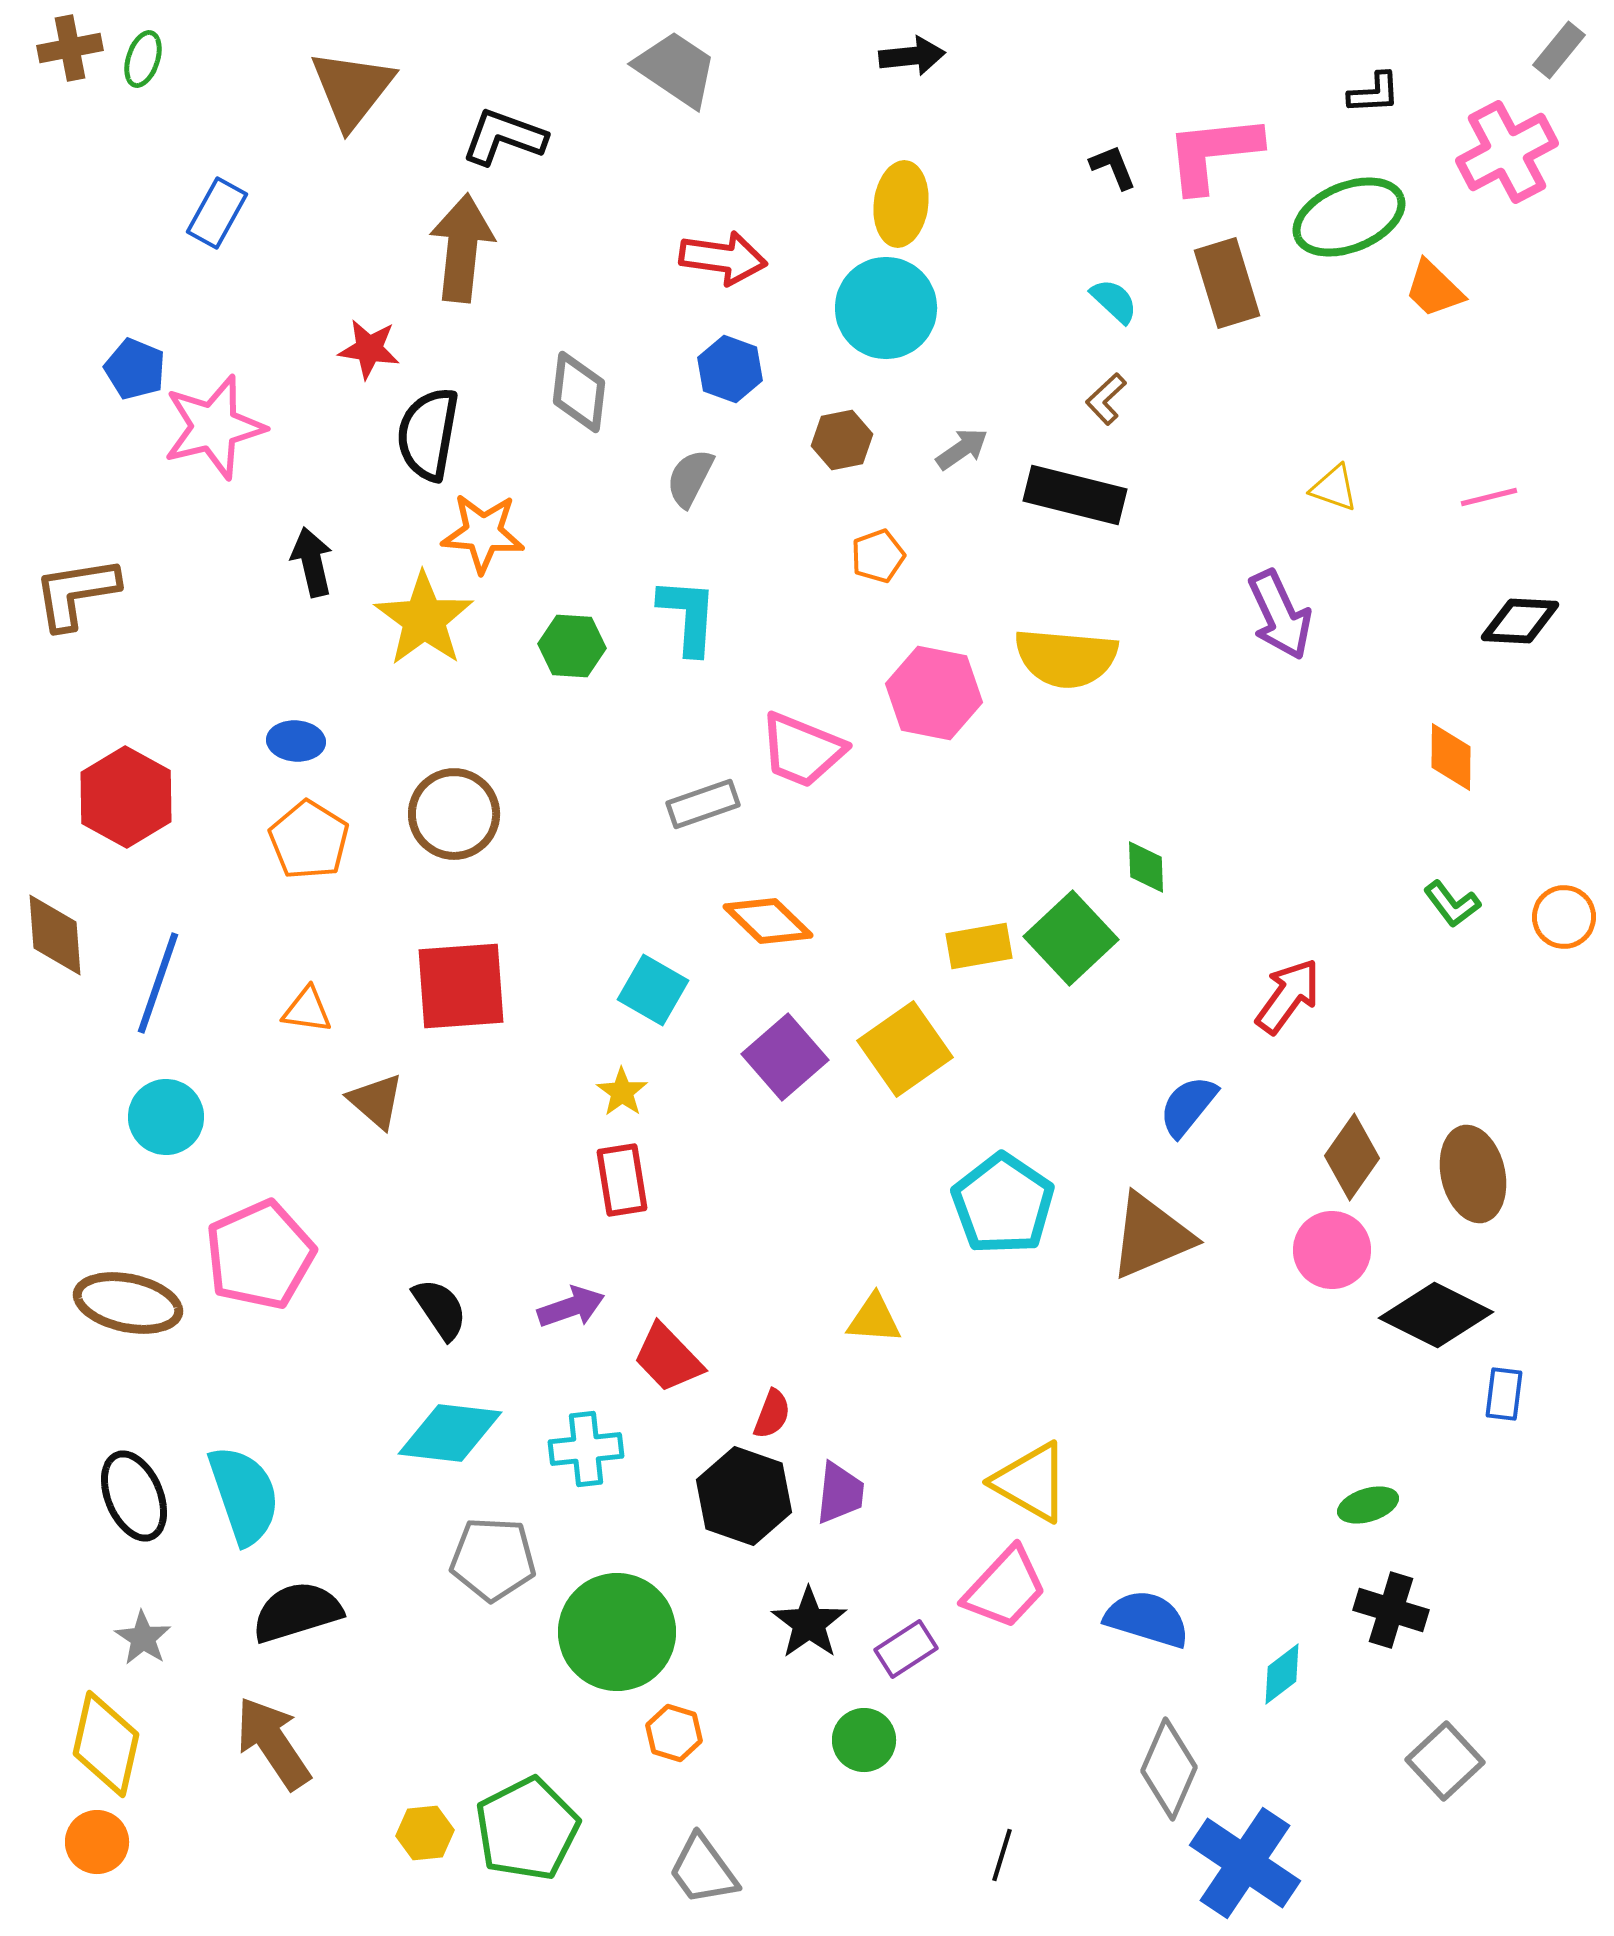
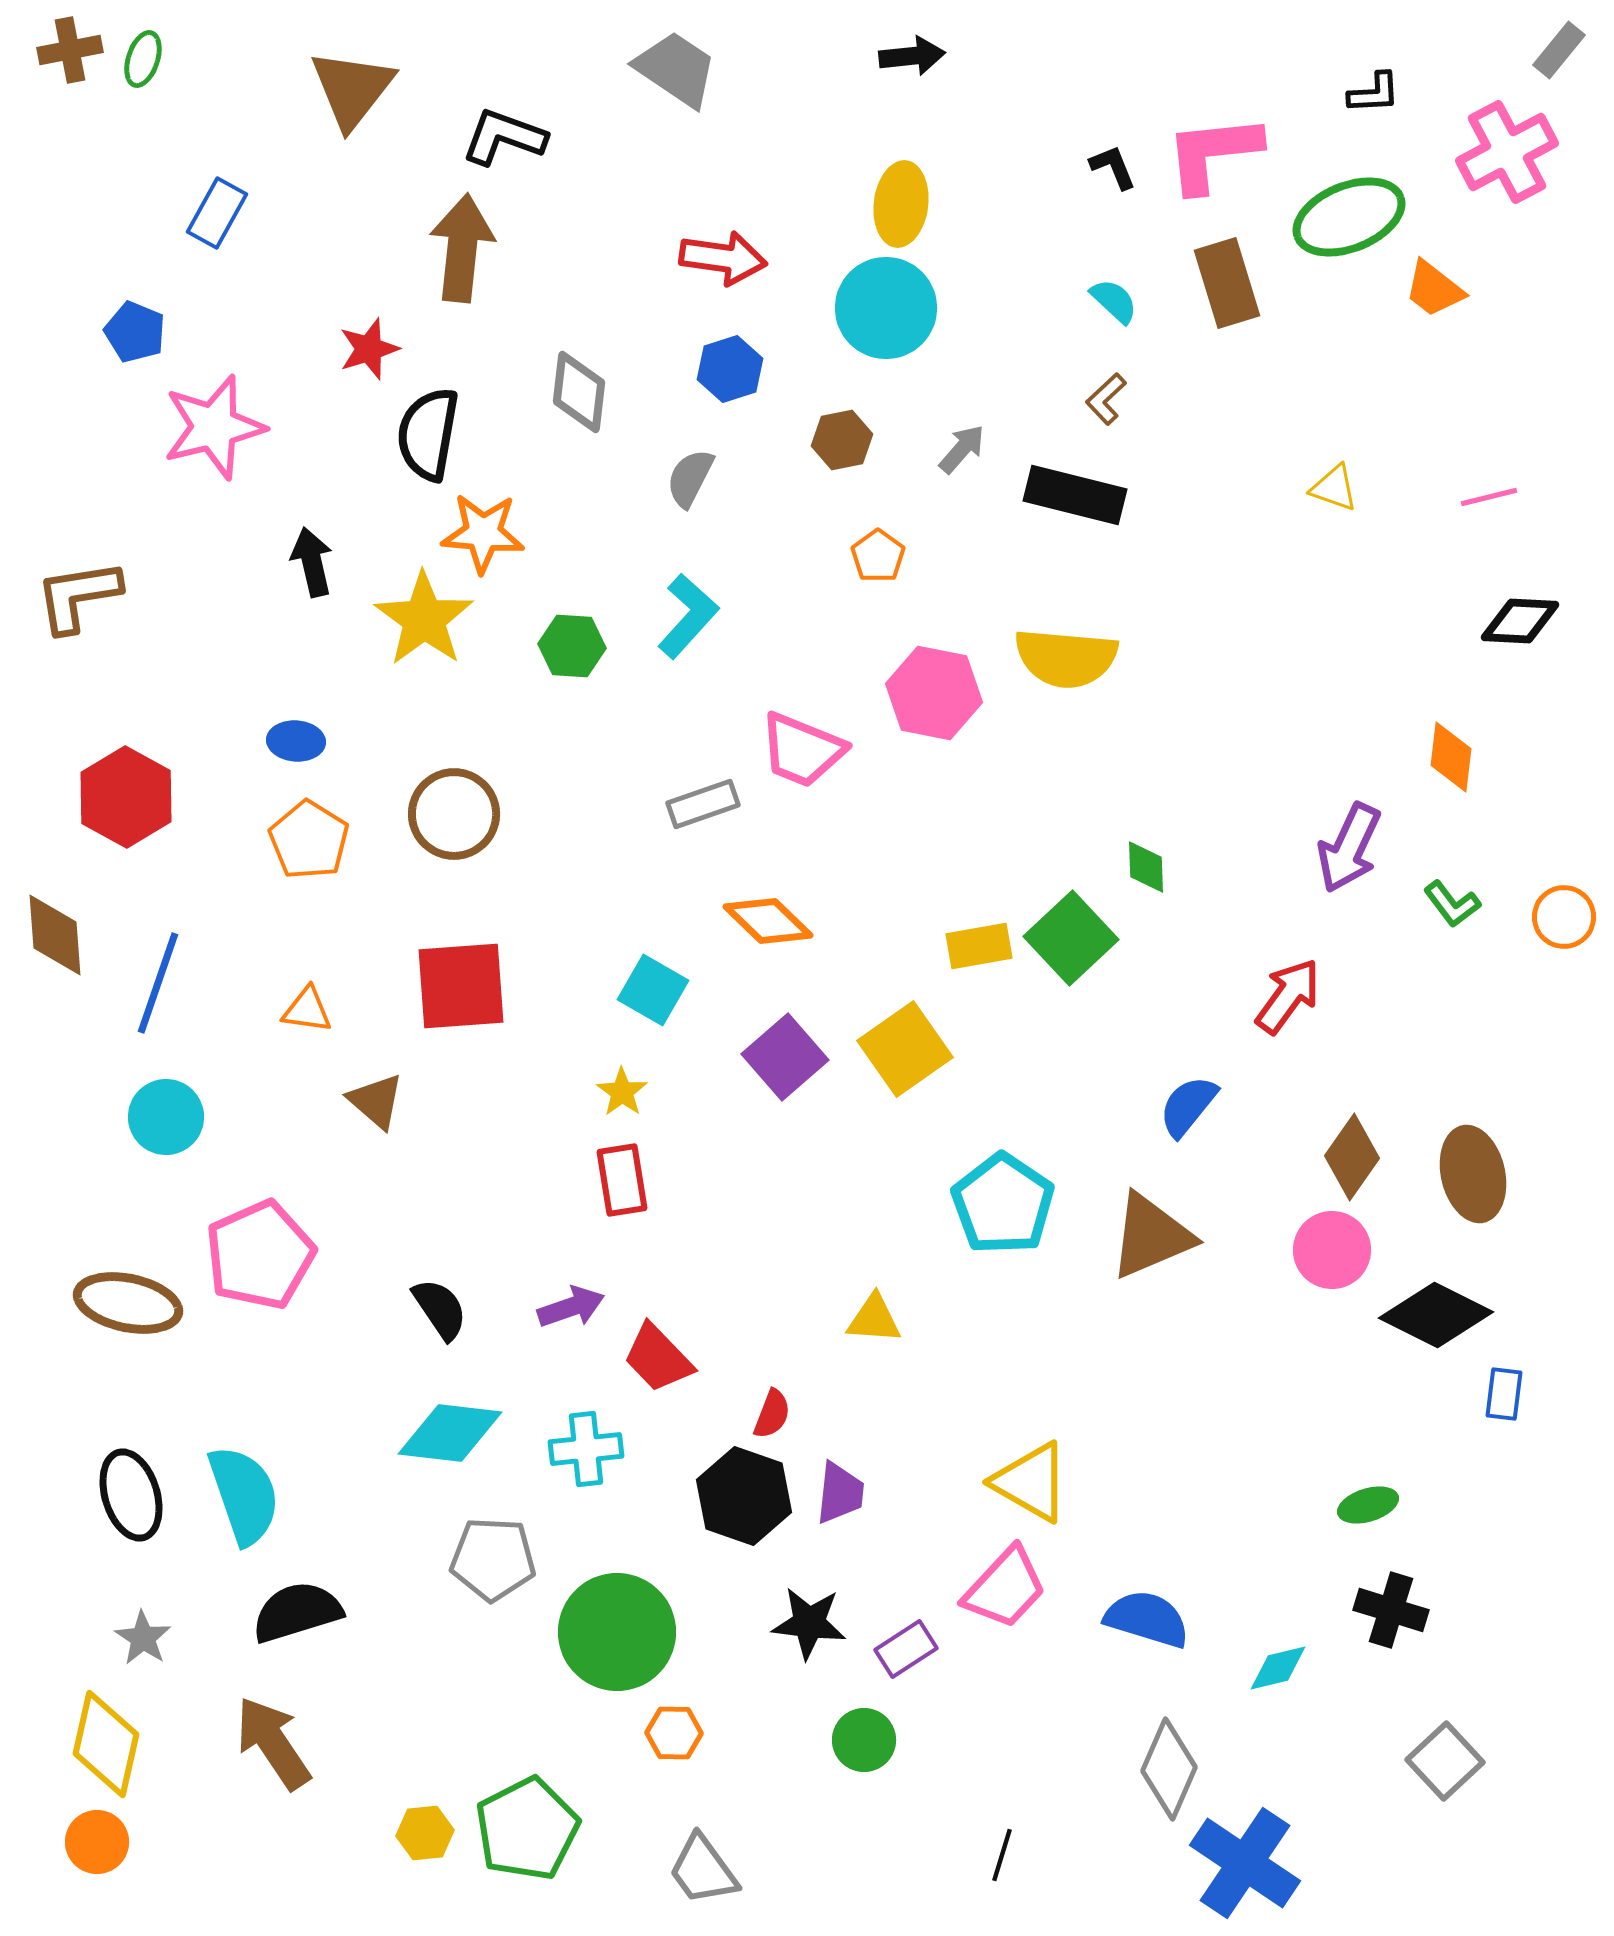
brown cross at (70, 48): moved 2 px down
orange trapezoid at (1434, 289): rotated 6 degrees counterclockwise
red star at (369, 349): rotated 26 degrees counterclockwise
blue pentagon at (135, 369): moved 37 px up
blue hexagon at (730, 369): rotated 22 degrees clockwise
gray arrow at (962, 449): rotated 14 degrees counterclockwise
orange pentagon at (878, 556): rotated 16 degrees counterclockwise
brown L-shape at (76, 593): moved 2 px right, 3 px down
purple arrow at (1280, 615): moved 69 px right, 233 px down; rotated 50 degrees clockwise
cyan L-shape at (688, 616): rotated 38 degrees clockwise
orange diamond at (1451, 757): rotated 6 degrees clockwise
red trapezoid at (668, 1358): moved 10 px left
black ellipse at (134, 1496): moved 3 px left, 1 px up; rotated 6 degrees clockwise
black star at (809, 1623): rotated 30 degrees counterclockwise
cyan diamond at (1282, 1674): moved 4 px left, 6 px up; rotated 24 degrees clockwise
orange hexagon at (674, 1733): rotated 16 degrees counterclockwise
